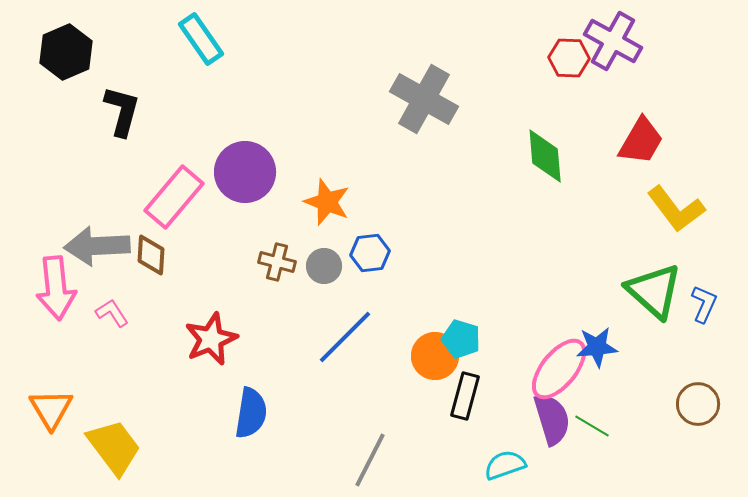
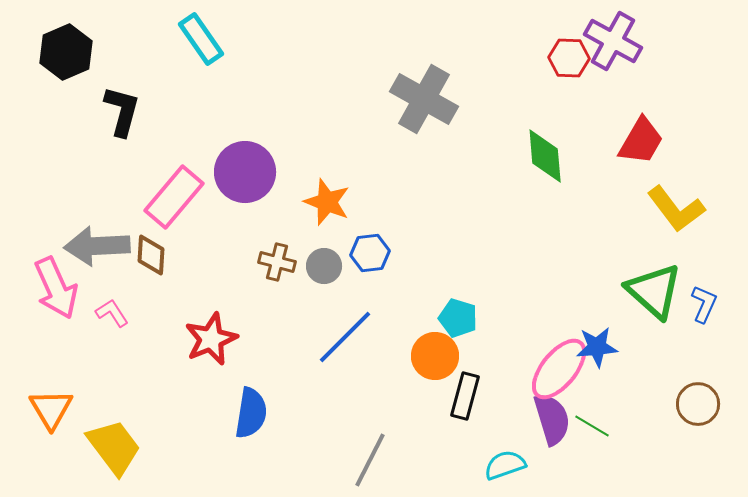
pink arrow: rotated 18 degrees counterclockwise
cyan pentagon: moved 3 px left, 21 px up
